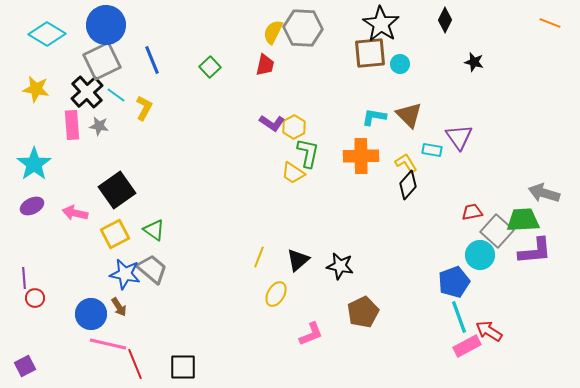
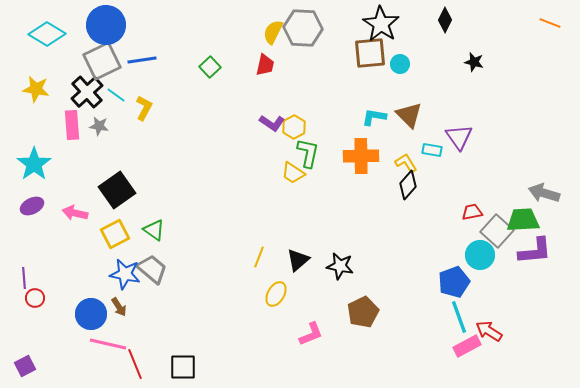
blue line at (152, 60): moved 10 px left; rotated 76 degrees counterclockwise
